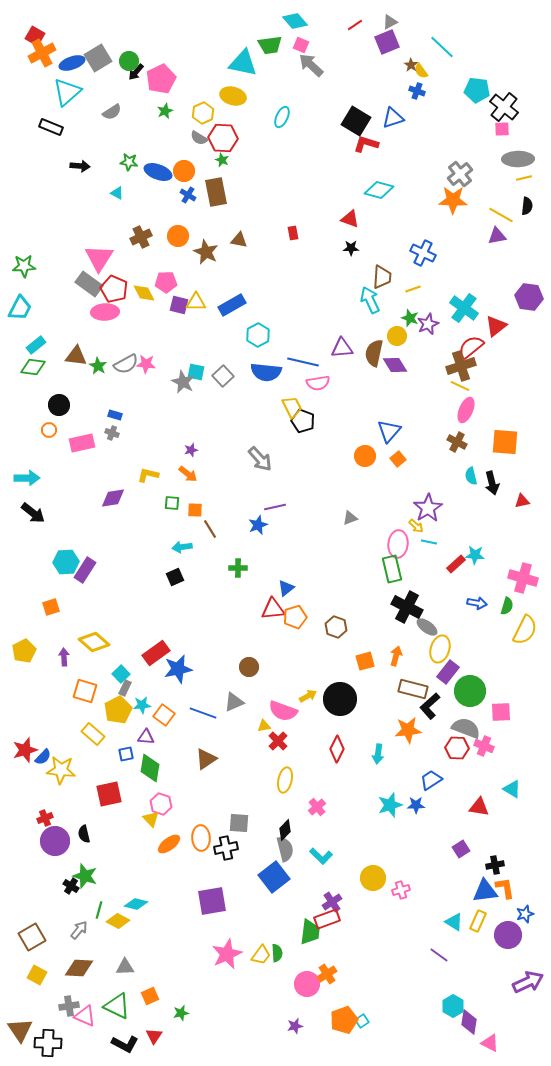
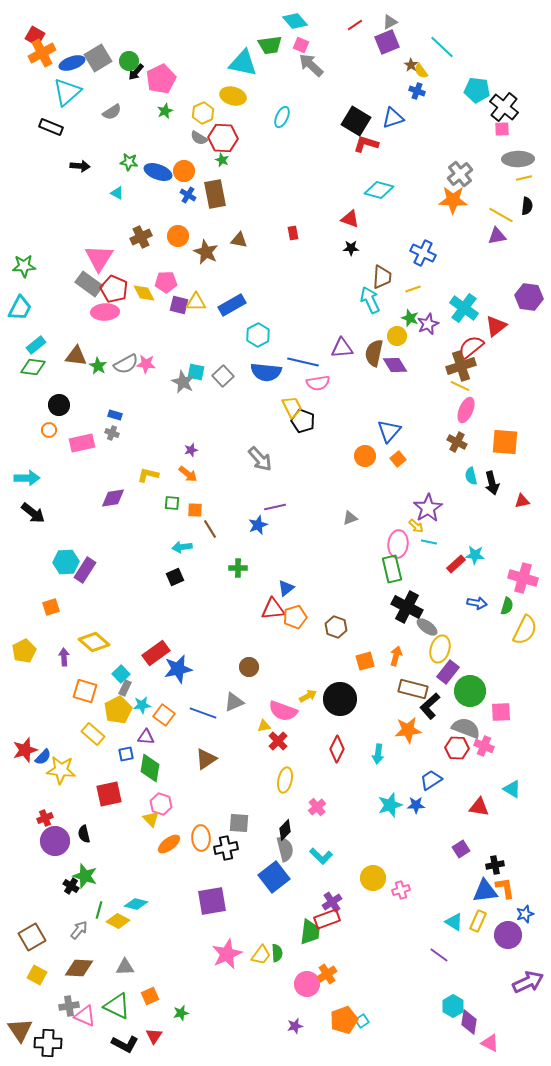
brown rectangle at (216, 192): moved 1 px left, 2 px down
